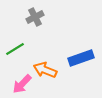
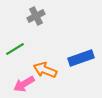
gray cross: moved 1 px right, 1 px up
pink arrow: moved 2 px right; rotated 15 degrees clockwise
